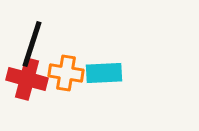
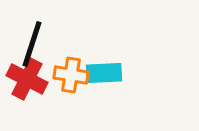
orange cross: moved 5 px right, 2 px down
red cross: rotated 12 degrees clockwise
